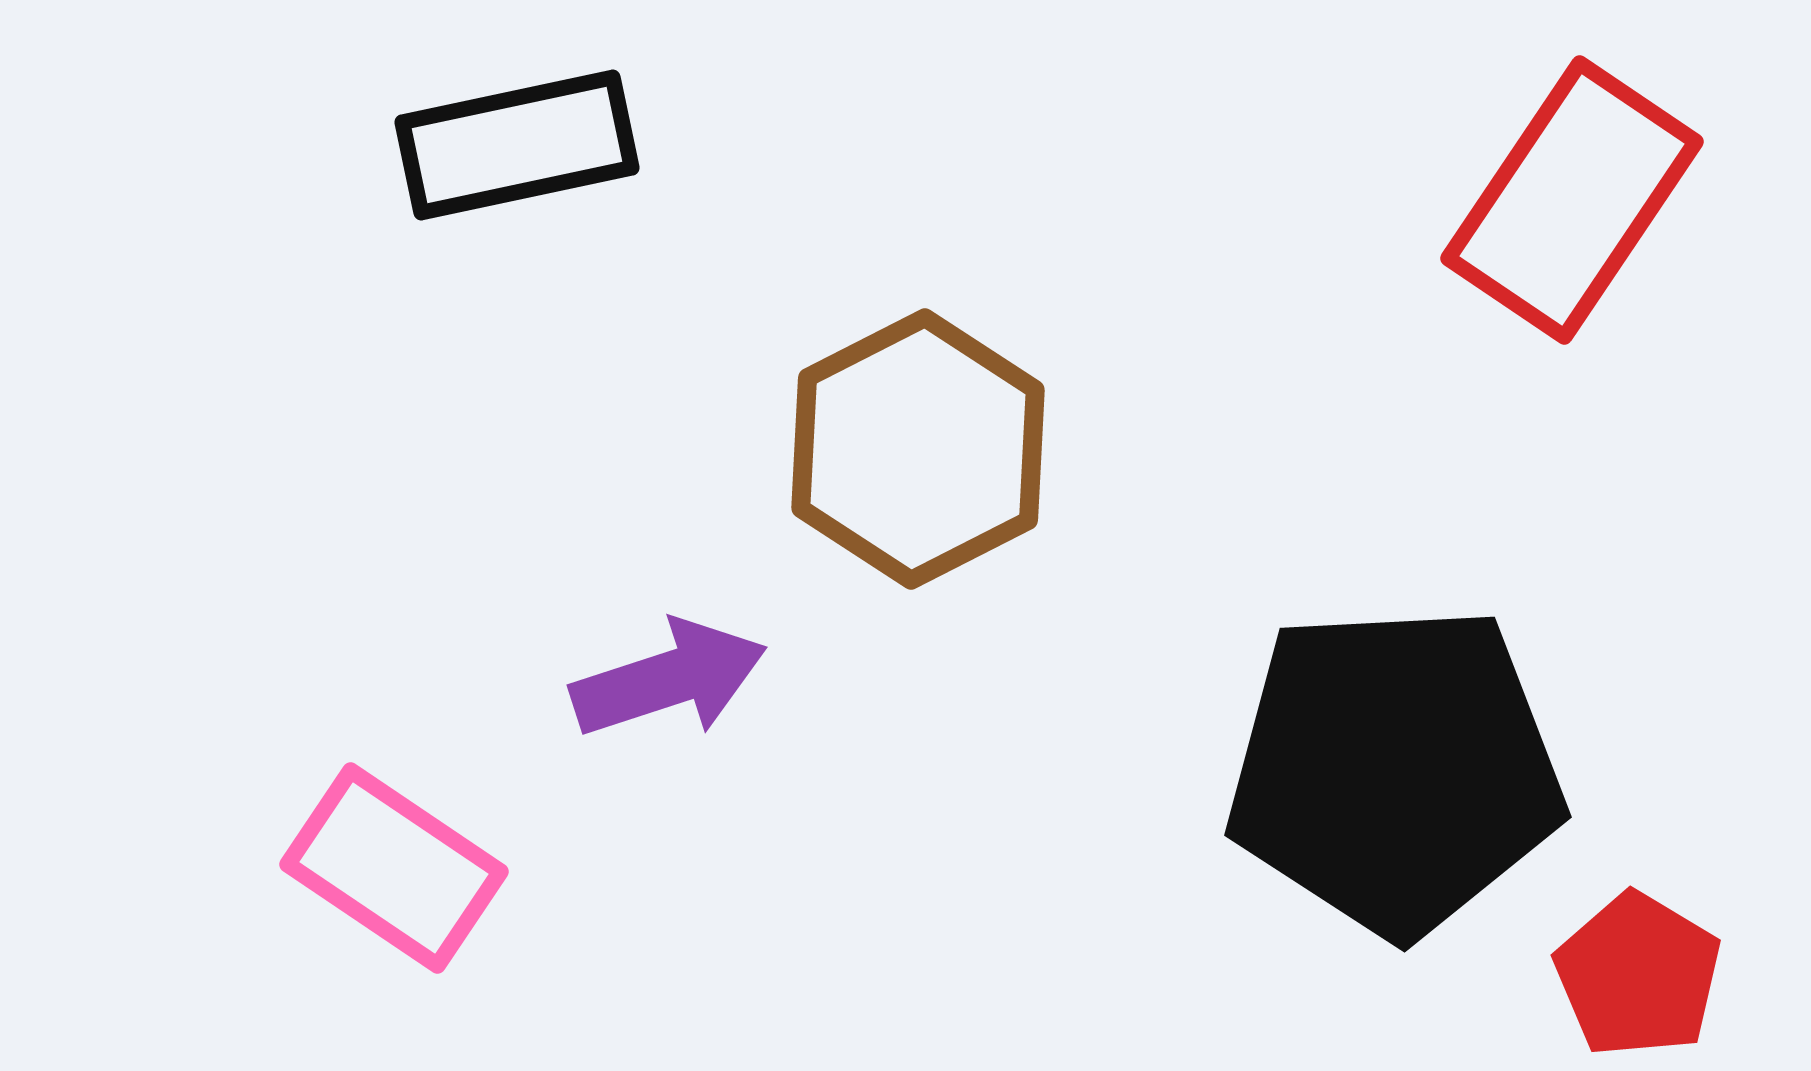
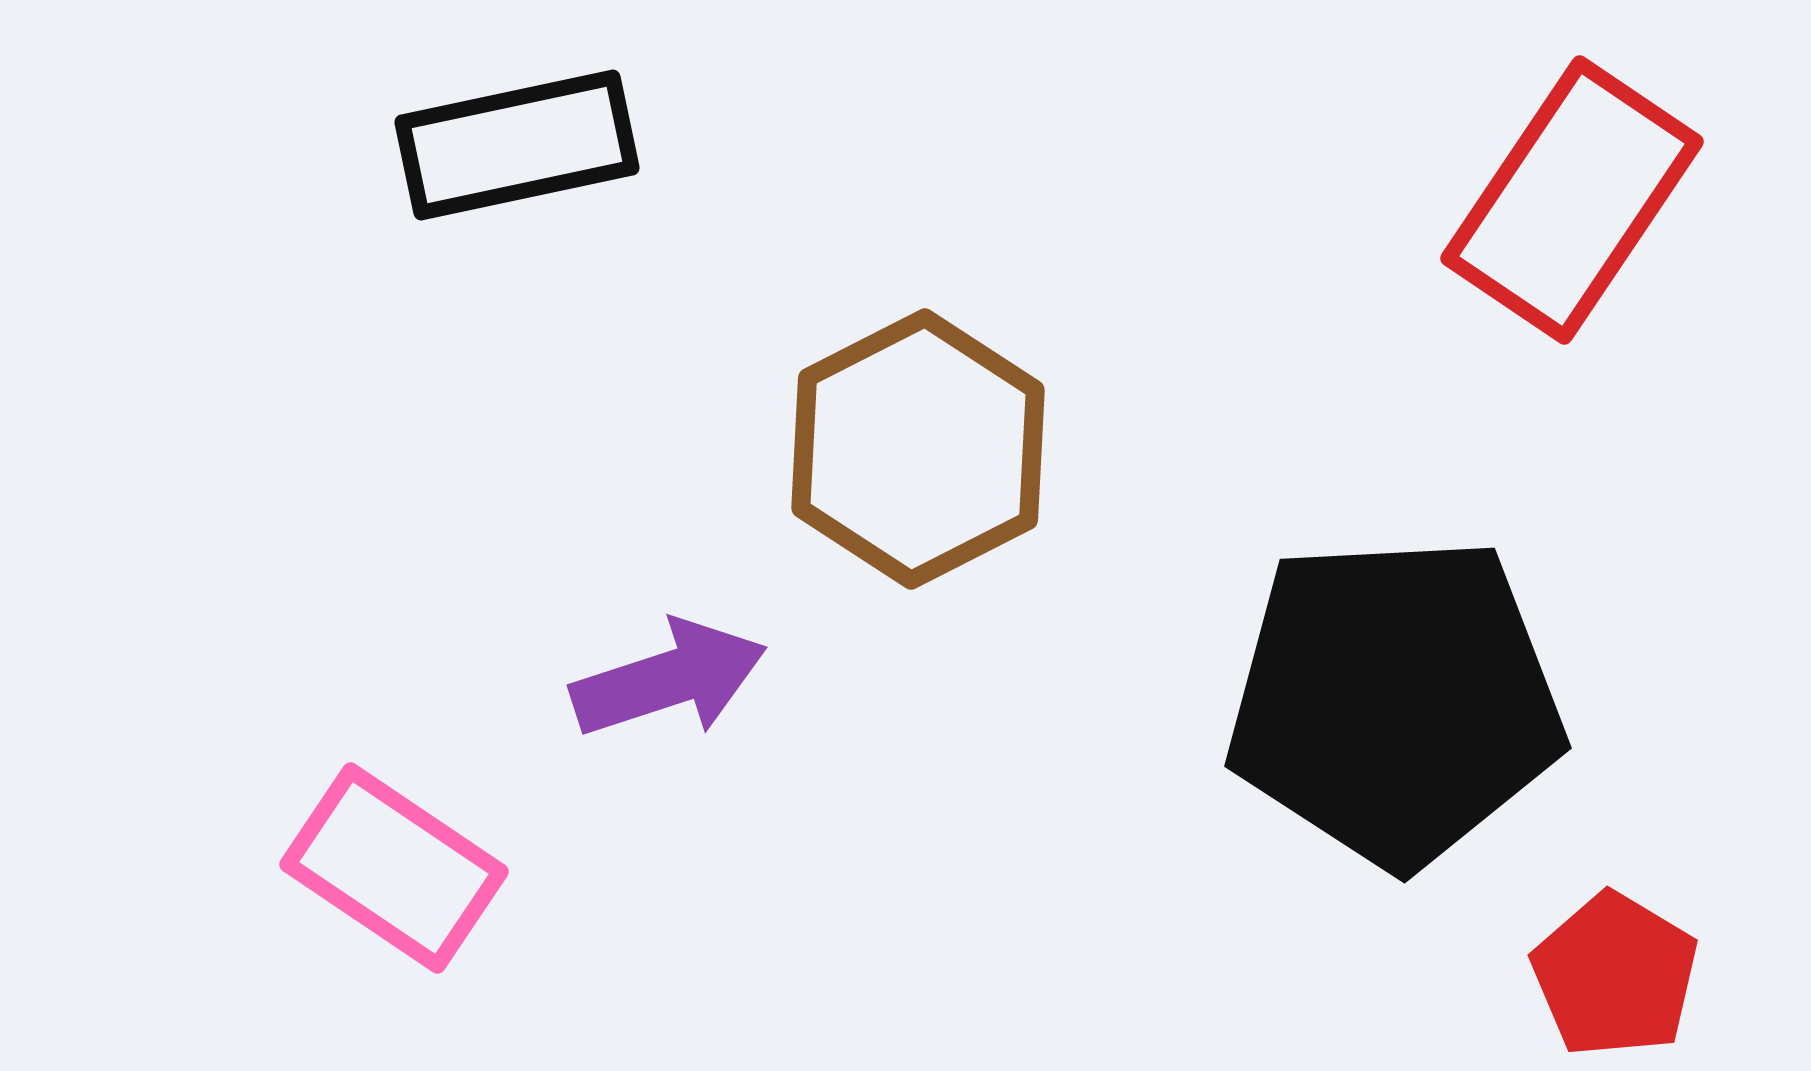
black pentagon: moved 69 px up
red pentagon: moved 23 px left
